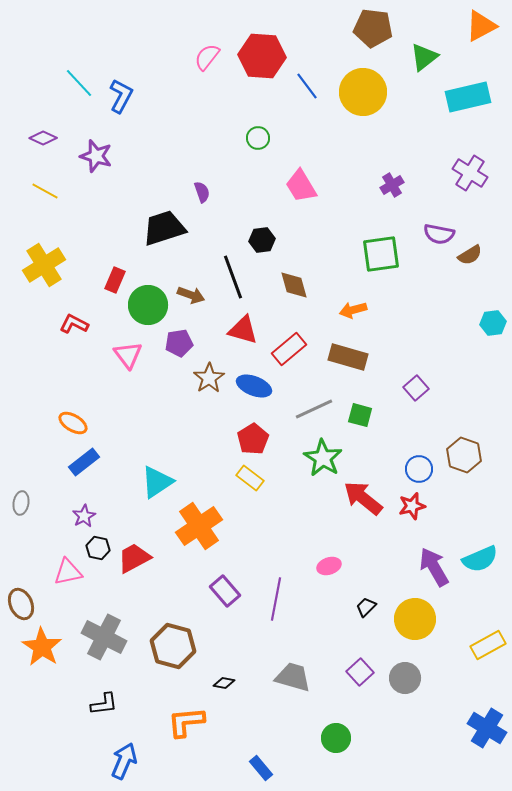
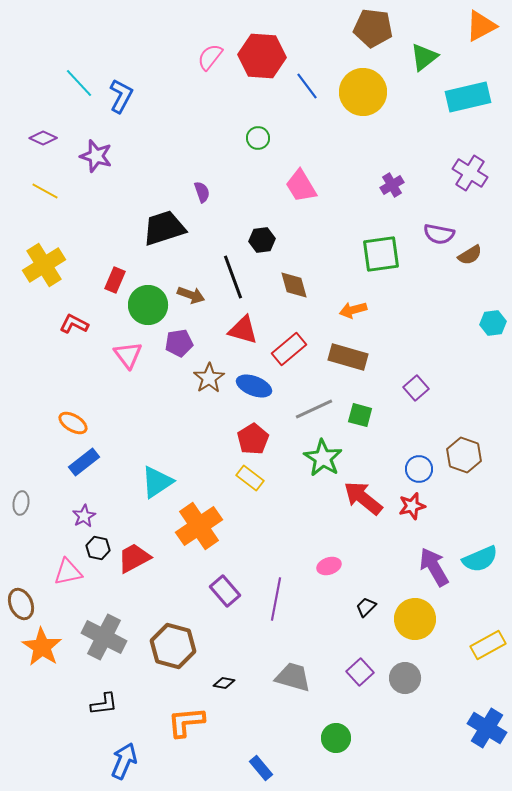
pink semicircle at (207, 57): moved 3 px right
